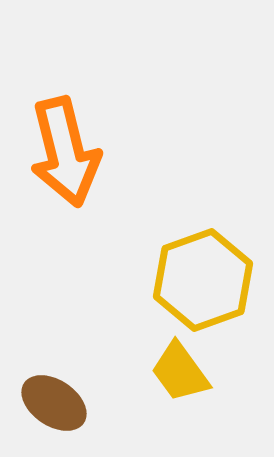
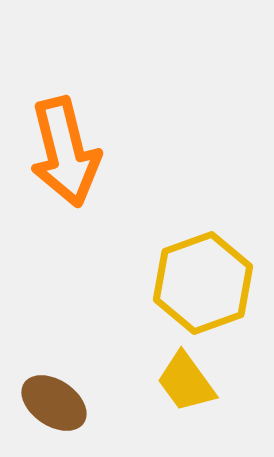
yellow hexagon: moved 3 px down
yellow trapezoid: moved 6 px right, 10 px down
